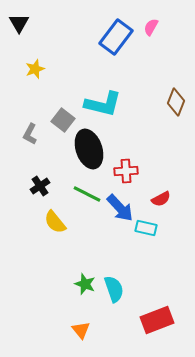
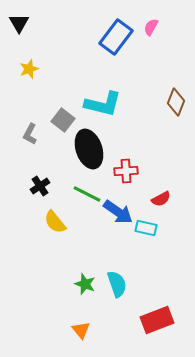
yellow star: moved 6 px left
blue arrow: moved 2 px left, 4 px down; rotated 12 degrees counterclockwise
cyan semicircle: moved 3 px right, 5 px up
